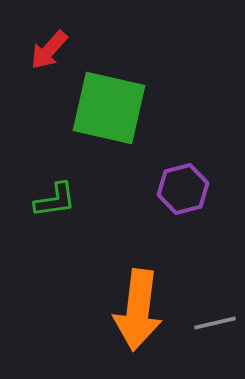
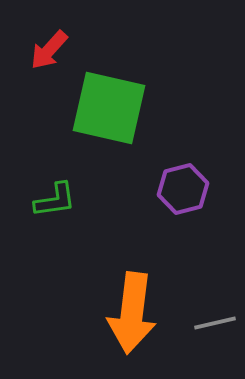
orange arrow: moved 6 px left, 3 px down
